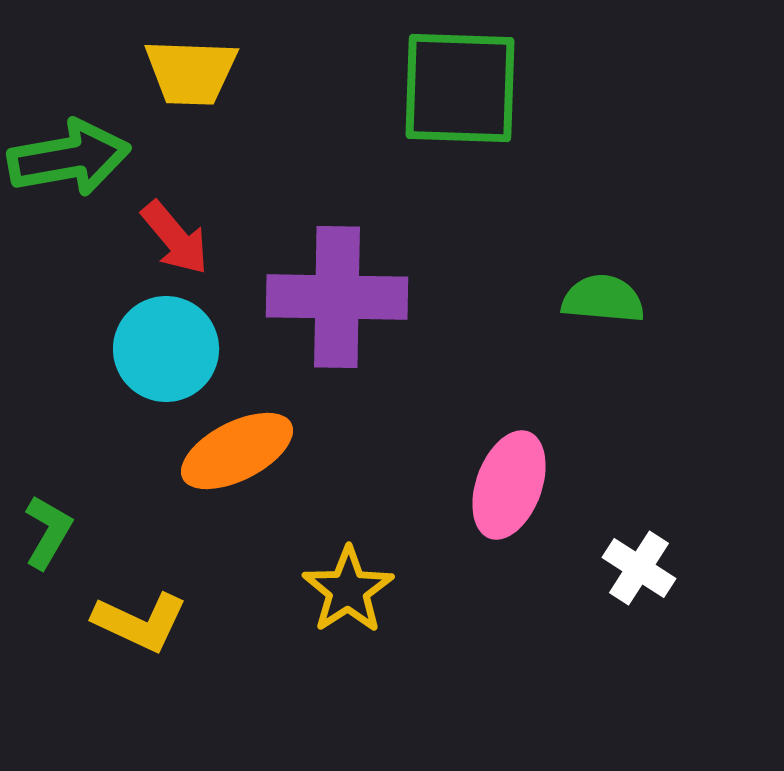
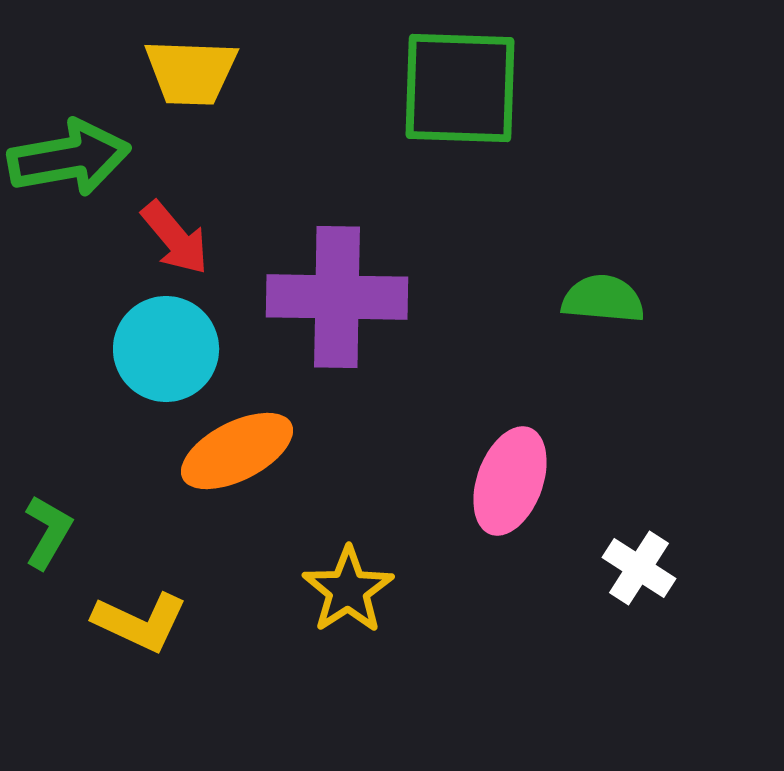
pink ellipse: moved 1 px right, 4 px up
